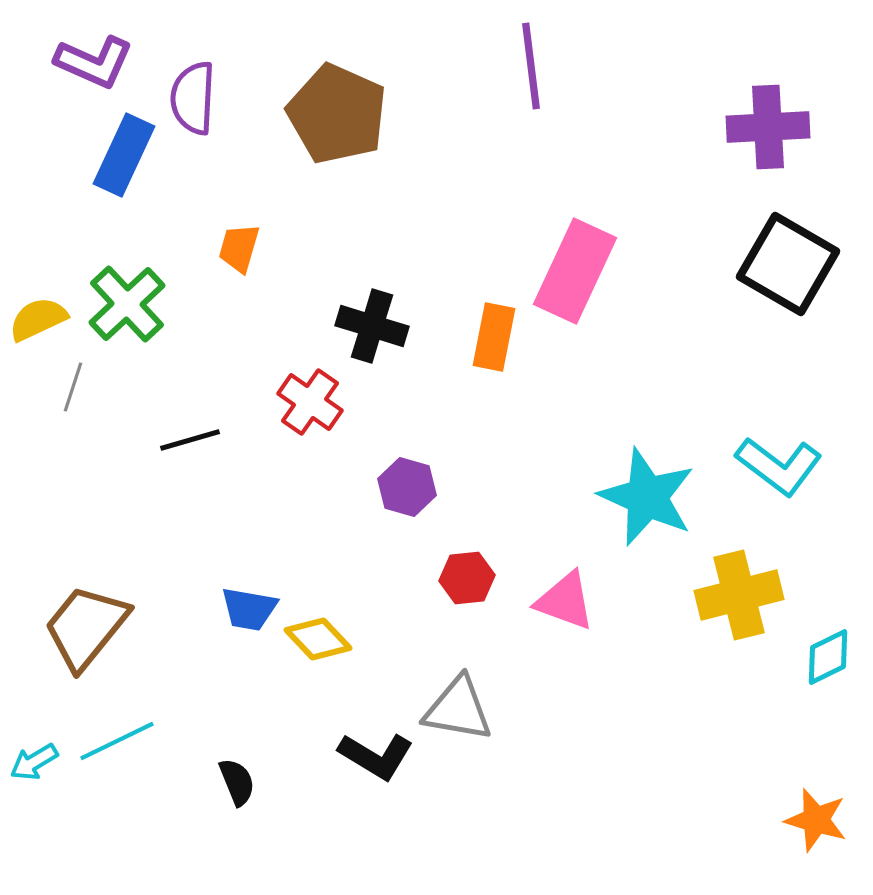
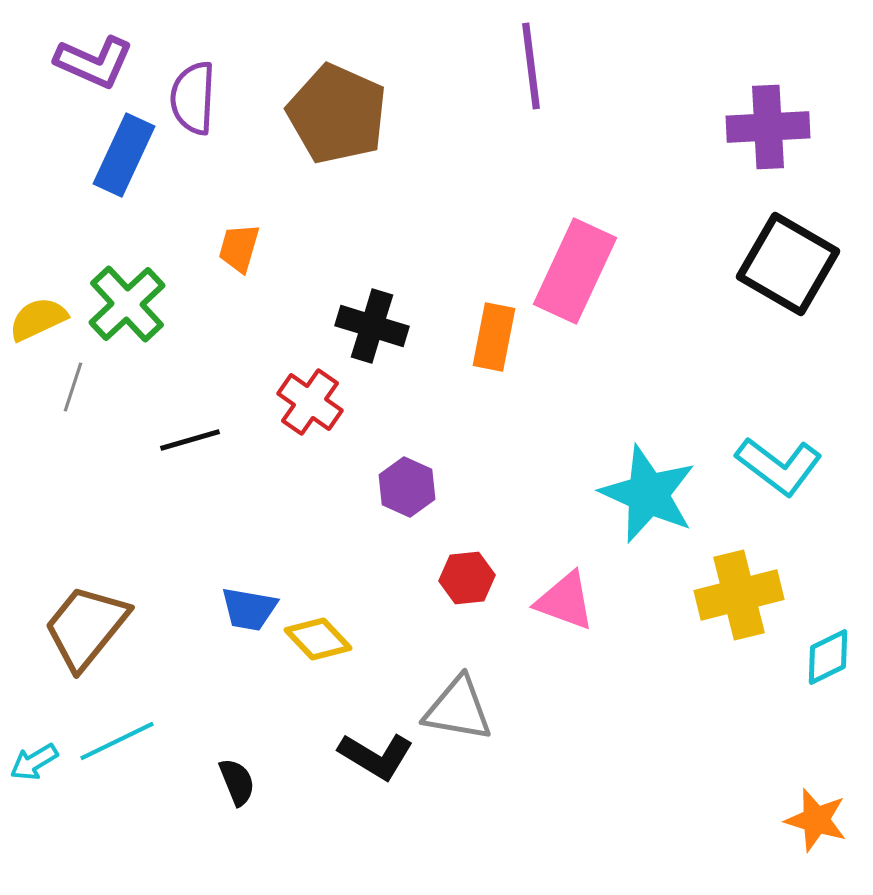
purple hexagon: rotated 8 degrees clockwise
cyan star: moved 1 px right, 3 px up
